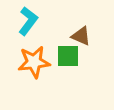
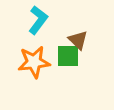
cyan L-shape: moved 10 px right, 1 px up
brown triangle: moved 3 px left, 4 px down; rotated 20 degrees clockwise
